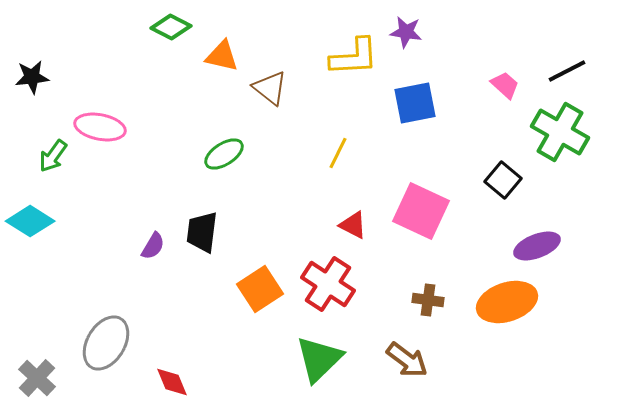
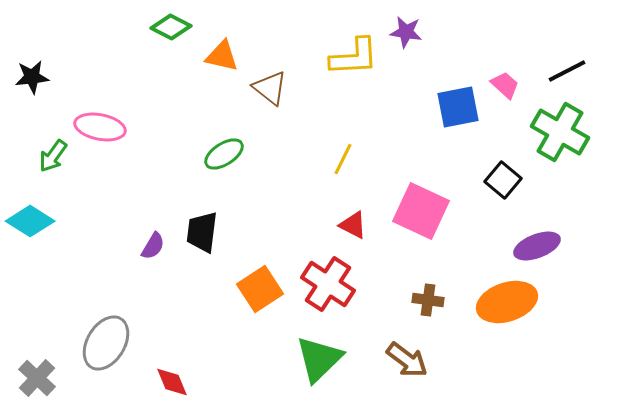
blue square: moved 43 px right, 4 px down
yellow line: moved 5 px right, 6 px down
